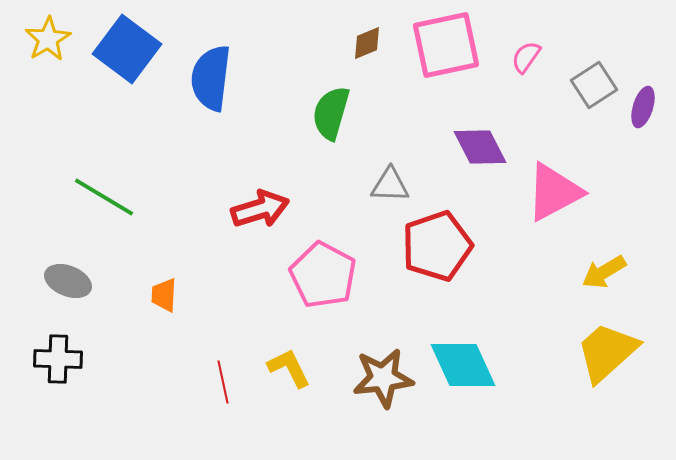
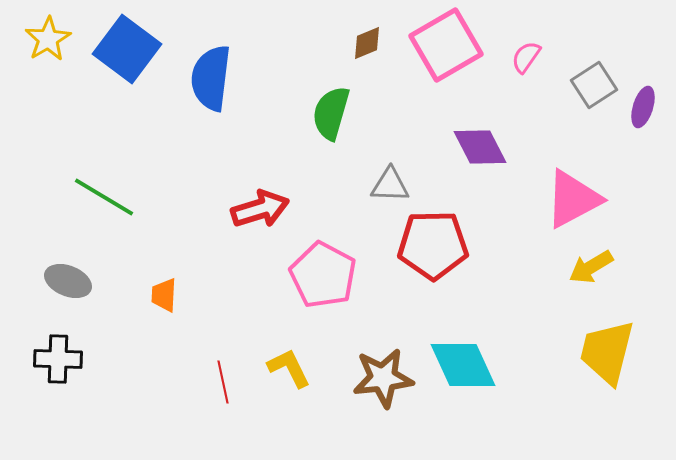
pink square: rotated 18 degrees counterclockwise
pink triangle: moved 19 px right, 7 px down
red pentagon: moved 4 px left, 1 px up; rotated 18 degrees clockwise
yellow arrow: moved 13 px left, 5 px up
yellow trapezoid: rotated 34 degrees counterclockwise
